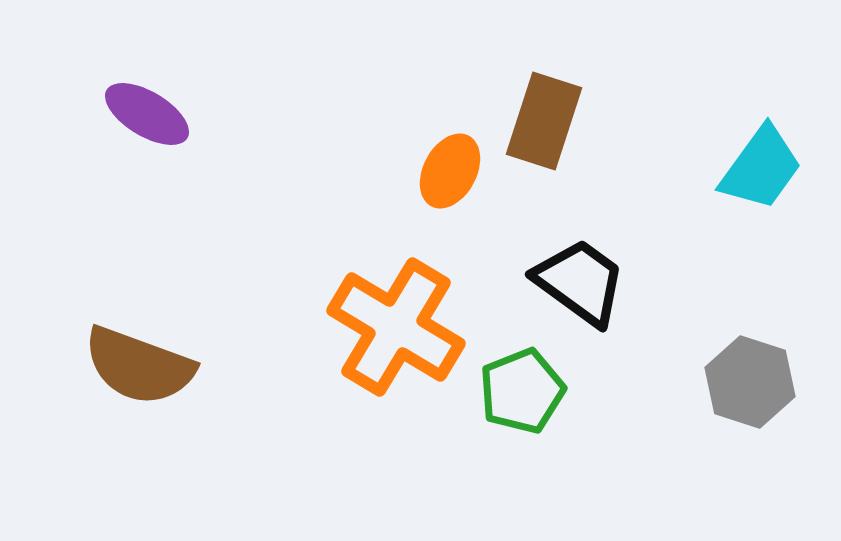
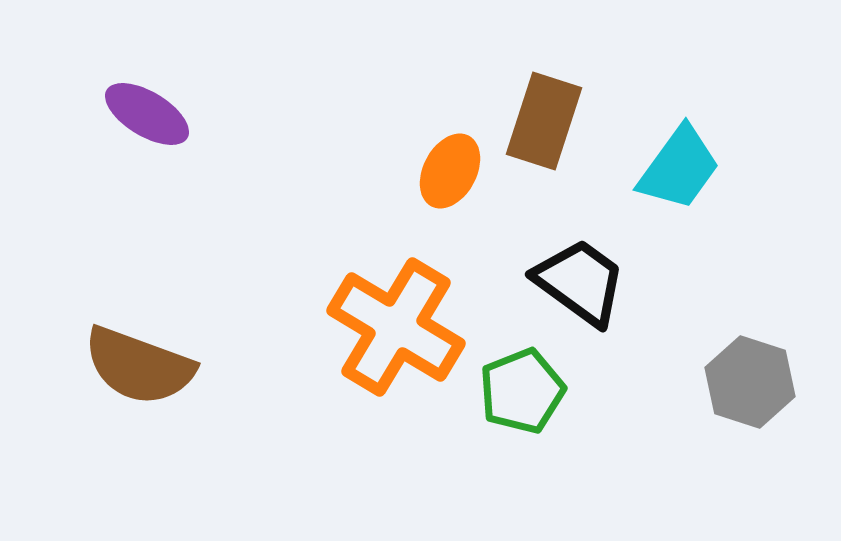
cyan trapezoid: moved 82 px left
